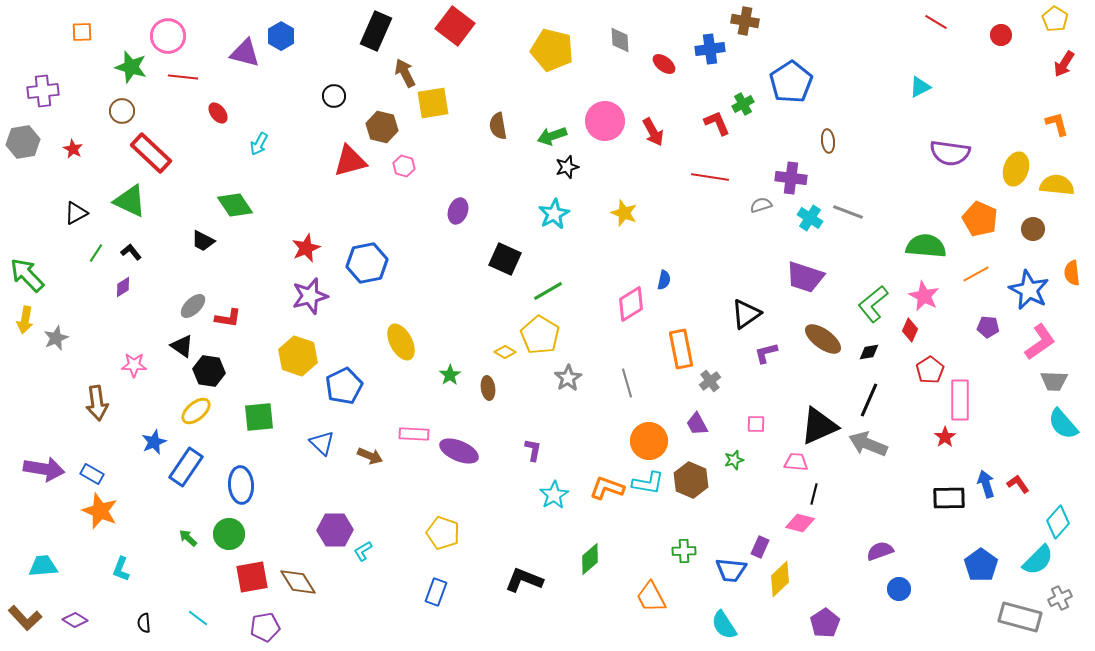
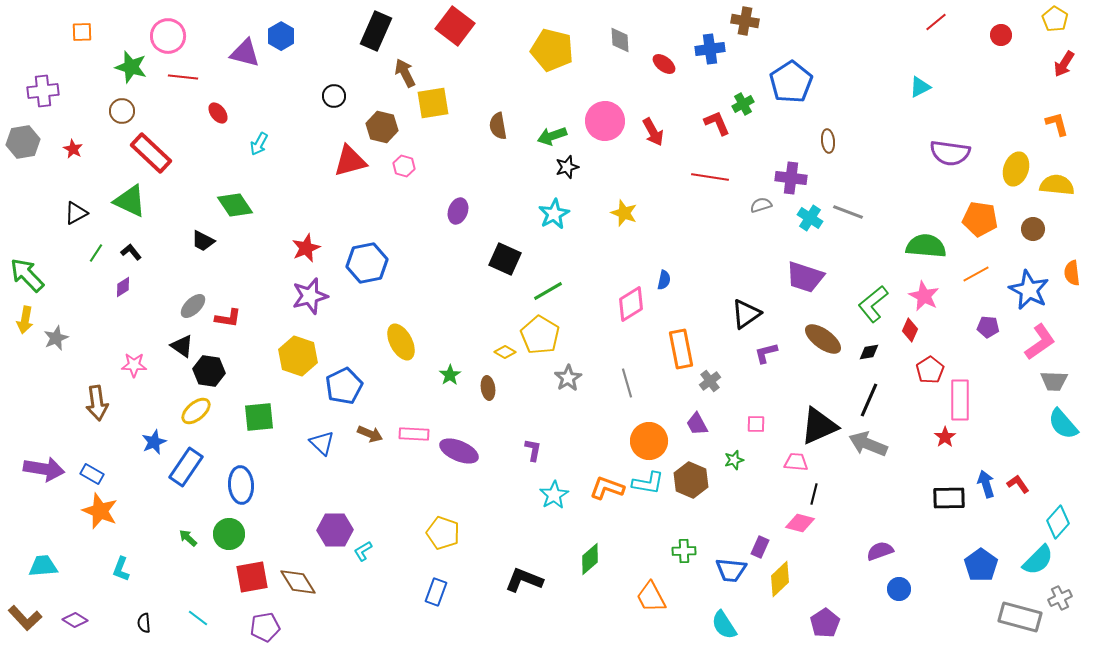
red line at (936, 22): rotated 70 degrees counterclockwise
orange pentagon at (980, 219): rotated 16 degrees counterclockwise
brown arrow at (370, 456): moved 22 px up
